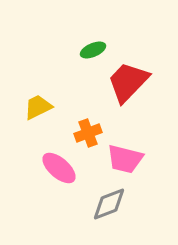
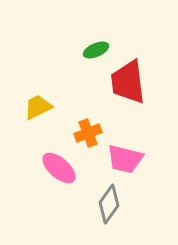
green ellipse: moved 3 px right
red trapezoid: rotated 51 degrees counterclockwise
gray diamond: rotated 33 degrees counterclockwise
